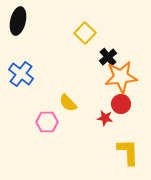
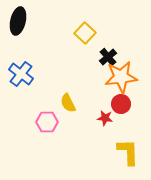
yellow semicircle: rotated 18 degrees clockwise
